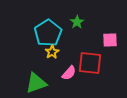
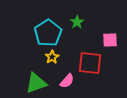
yellow star: moved 5 px down
pink semicircle: moved 2 px left, 8 px down
